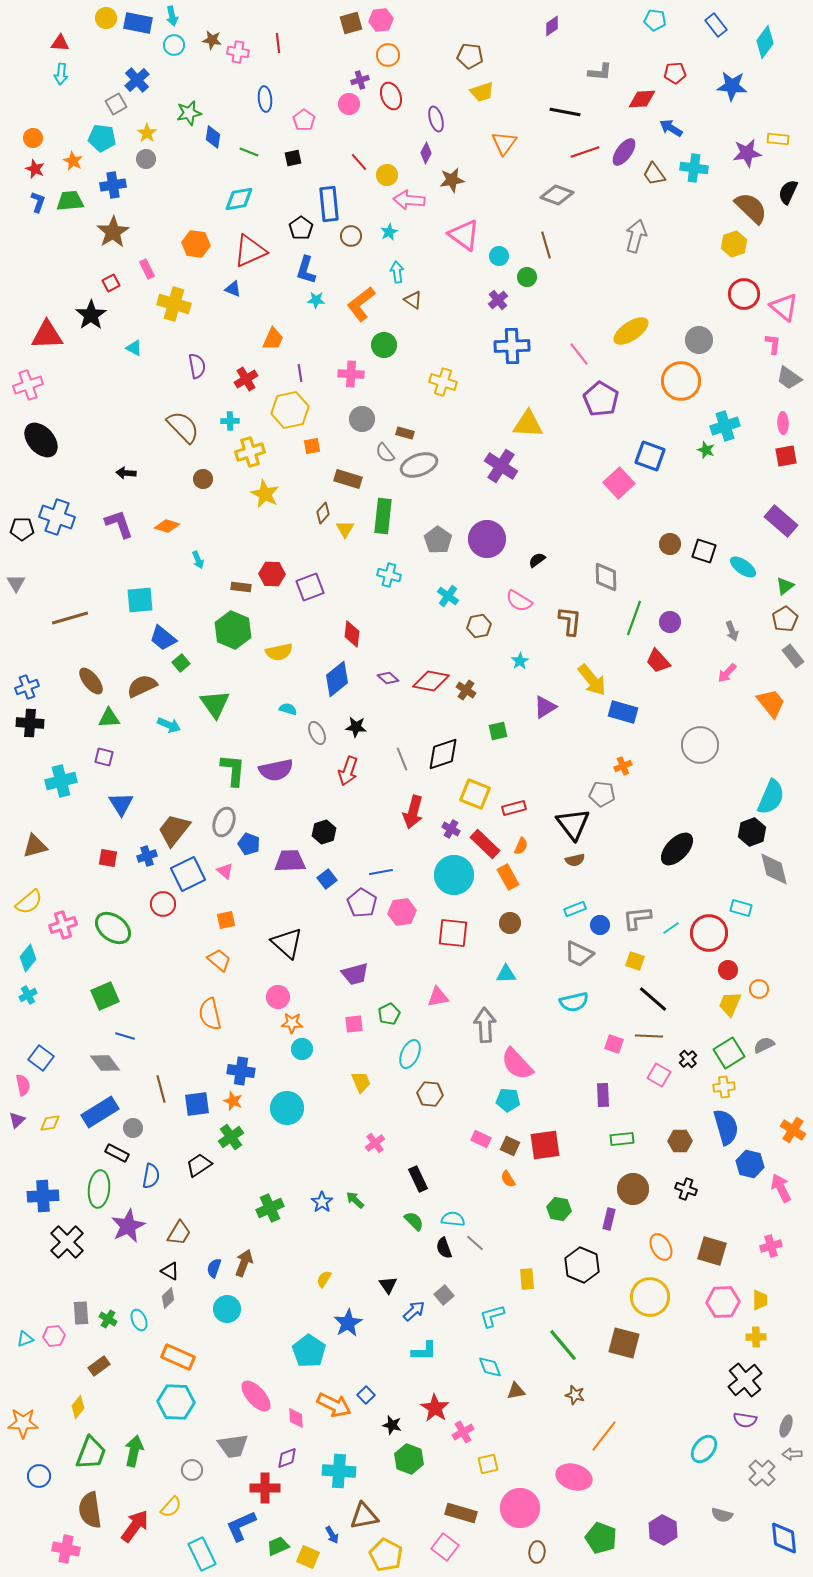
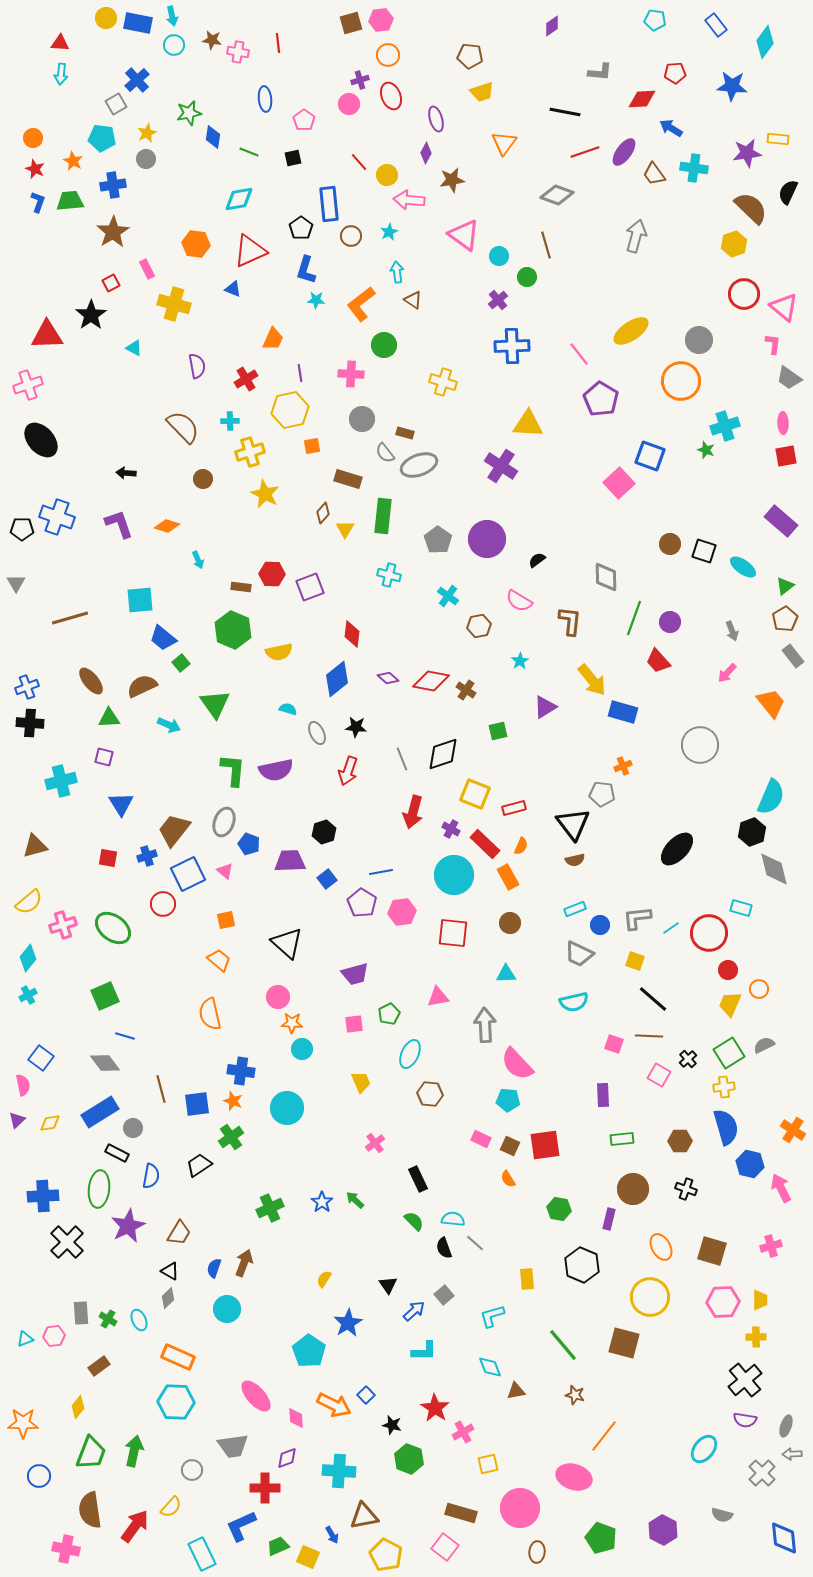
yellow star at (147, 133): rotated 12 degrees clockwise
